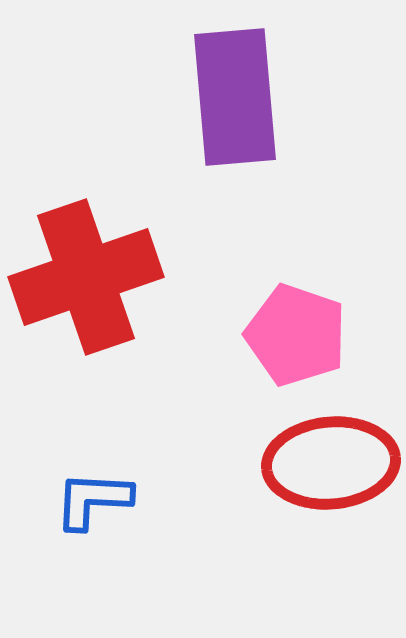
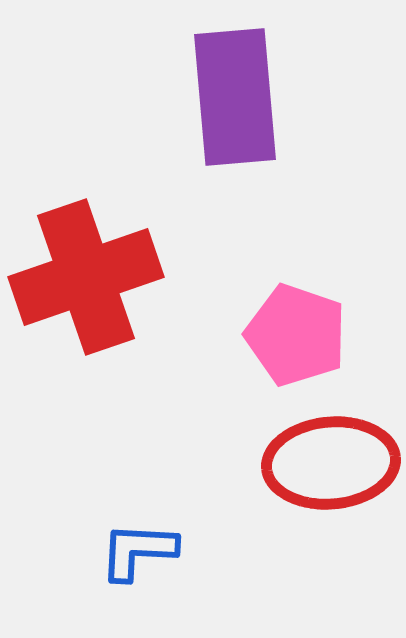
blue L-shape: moved 45 px right, 51 px down
